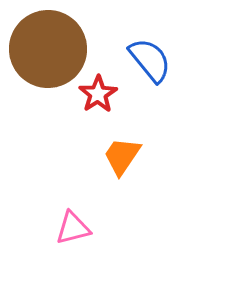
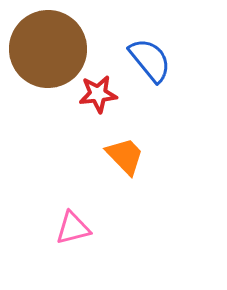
red star: rotated 27 degrees clockwise
orange trapezoid: moved 3 px right; rotated 102 degrees clockwise
